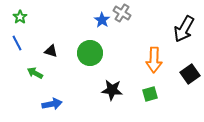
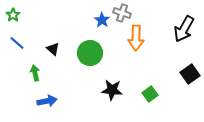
gray cross: rotated 12 degrees counterclockwise
green star: moved 7 px left, 2 px up
blue line: rotated 21 degrees counterclockwise
black triangle: moved 2 px right, 2 px up; rotated 24 degrees clockwise
orange arrow: moved 18 px left, 22 px up
green arrow: rotated 49 degrees clockwise
green square: rotated 21 degrees counterclockwise
blue arrow: moved 5 px left, 3 px up
